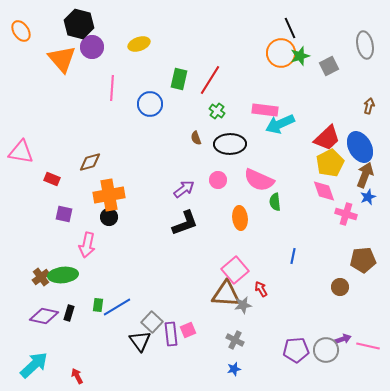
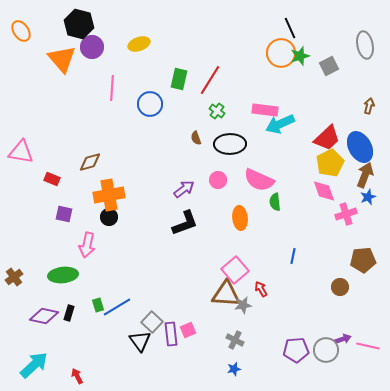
pink cross at (346, 214): rotated 35 degrees counterclockwise
brown cross at (41, 277): moved 27 px left
green rectangle at (98, 305): rotated 24 degrees counterclockwise
